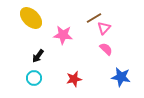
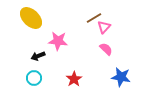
pink triangle: moved 1 px up
pink star: moved 5 px left, 6 px down
black arrow: rotated 32 degrees clockwise
red star: rotated 21 degrees counterclockwise
